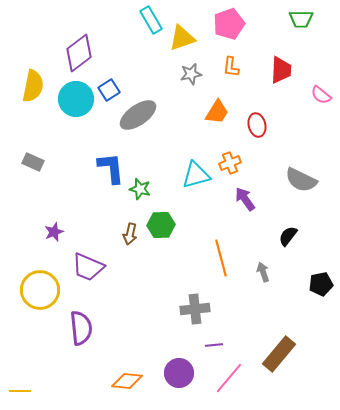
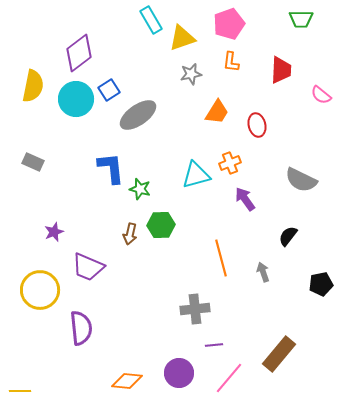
orange L-shape: moved 5 px up
